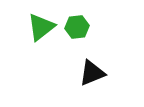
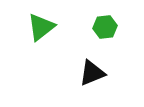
green hexagon: moved 28 px right
